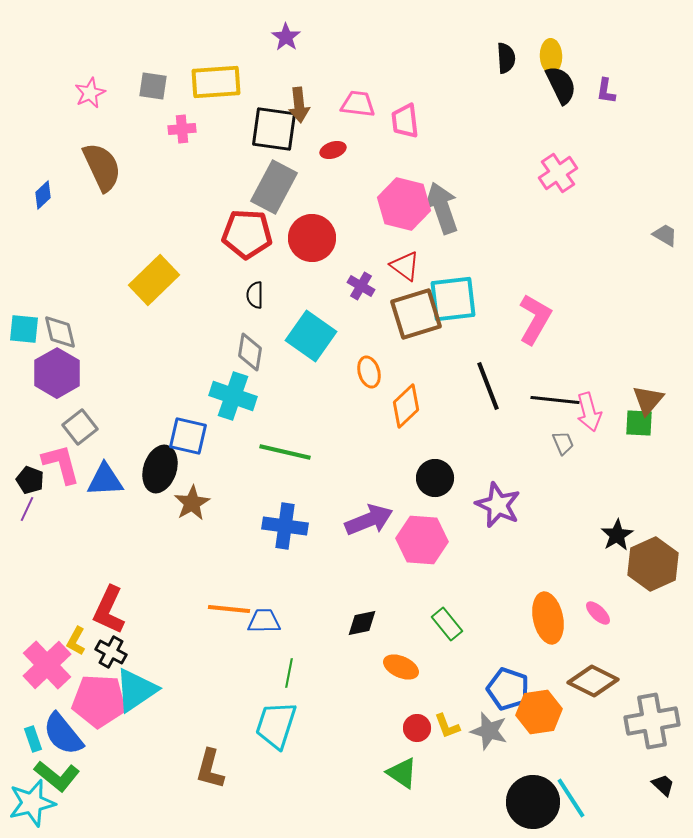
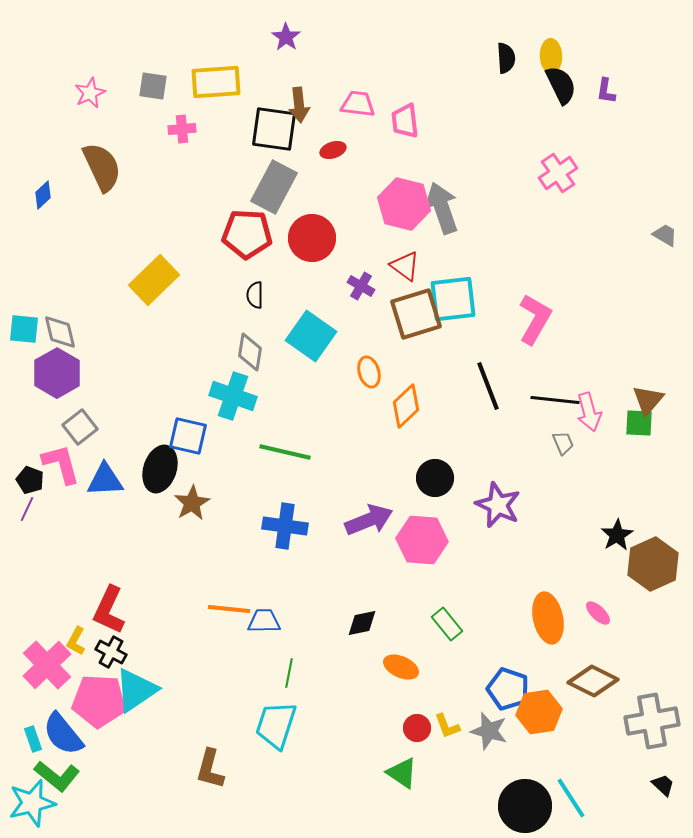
black circle at (533, 802): moved 8 px left, 4 px down
